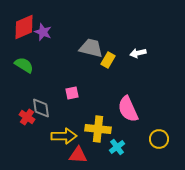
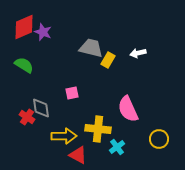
red triangle: rotated 24 degrees clockwise
